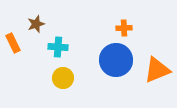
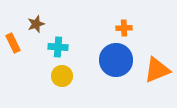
yellow circle: moved 1 px left, 2 px up
